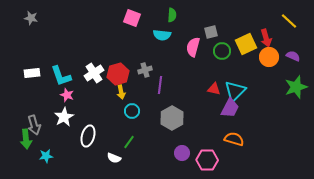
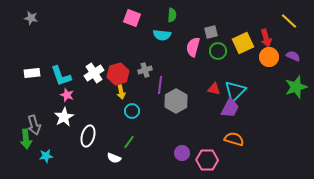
yellow square: moved 3 px left, 1 px up
green circle: moved 4 px left
gray hexagon: moved 4 px right, 17 px up
